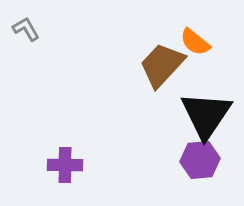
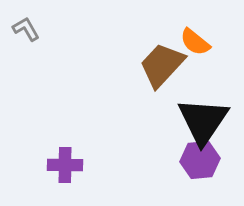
black triangle: moved 3 px left, 6 px down
